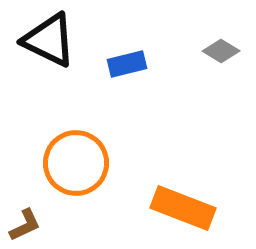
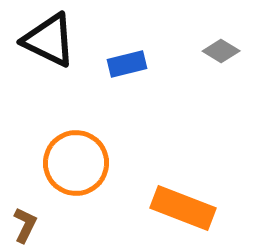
brown L-shape: rotated 39 degrees counterclockwise
